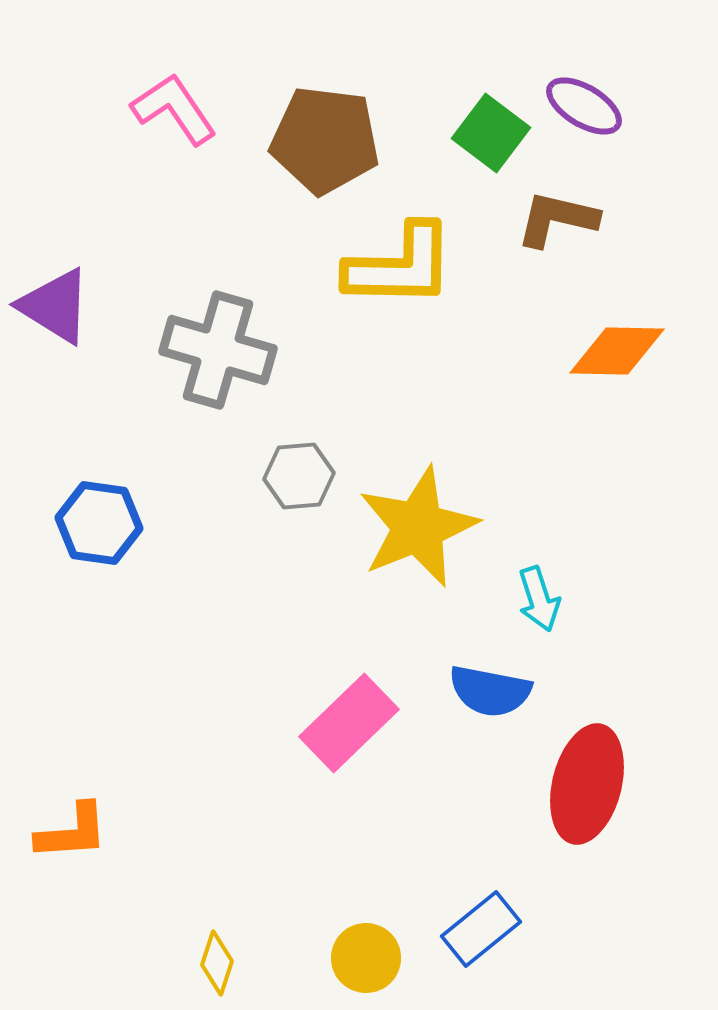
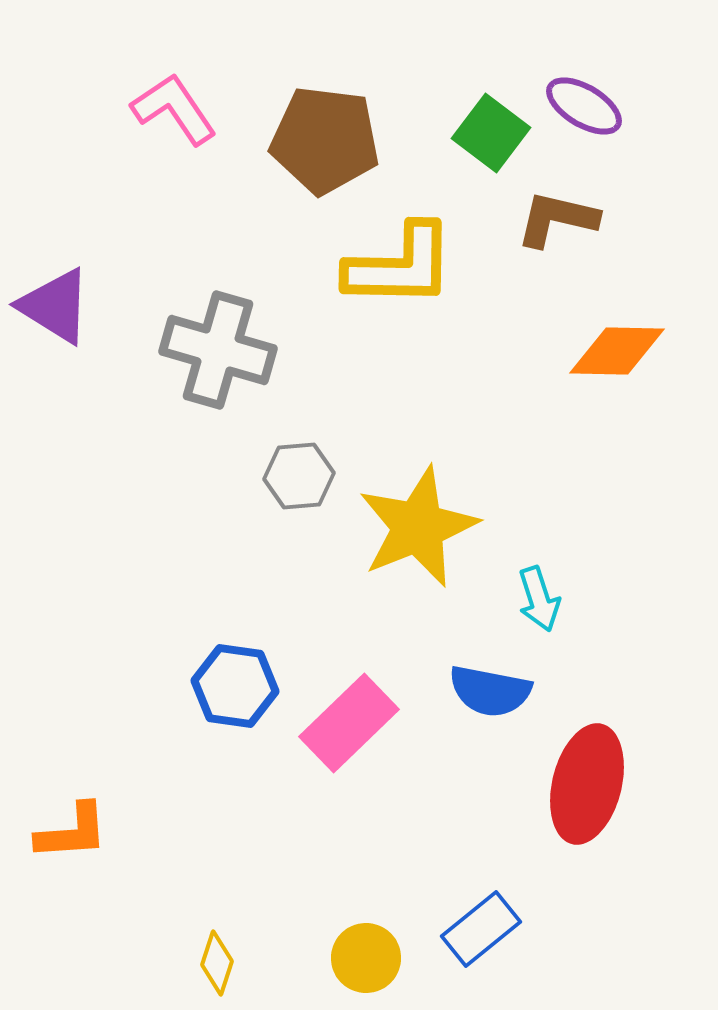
blue hexagon: moved 136 px right, 163 px down
